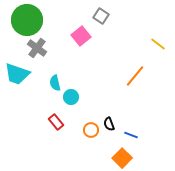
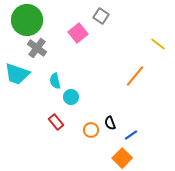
pink square: moved 3 px left, 3 px up
cyan semicircle: moved 2 px up
black semicircle: moved 1 px right, 1 px up
blue line: rotated 56 degrees counterclockwise
